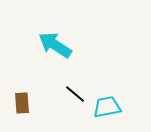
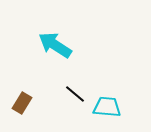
brown rectangle: rotated 35 degrees clockwise
cyan trapezoid: rotated 16 degrees clockwise
